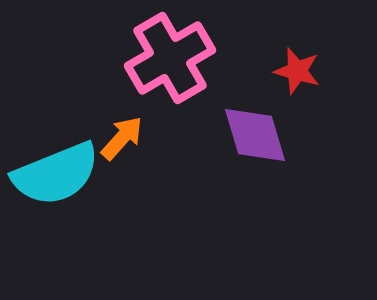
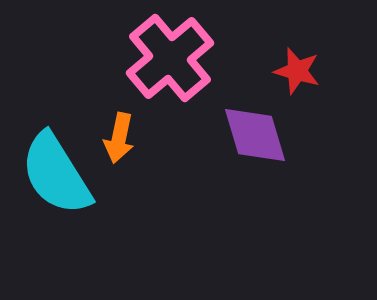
pink cross: rotated 10 degrees counterclockwise
orange arrow: moved 3 px left; rotated 150 degrees clockwise
cyan semicircle: rotated 80 degrees clockwise
